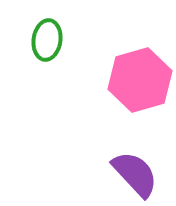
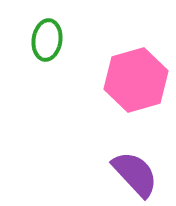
pink hexagon: moved 4 px left
